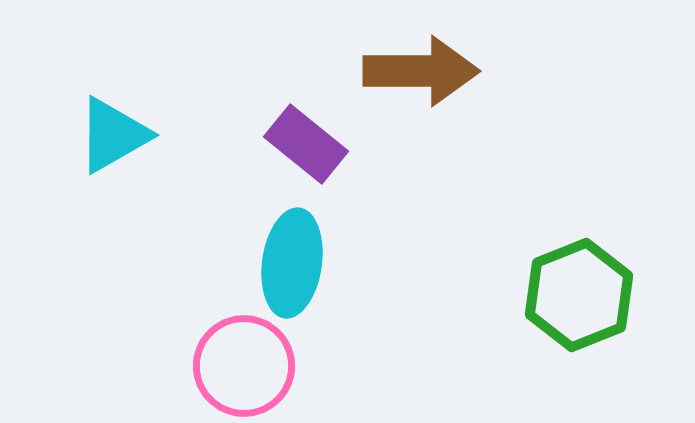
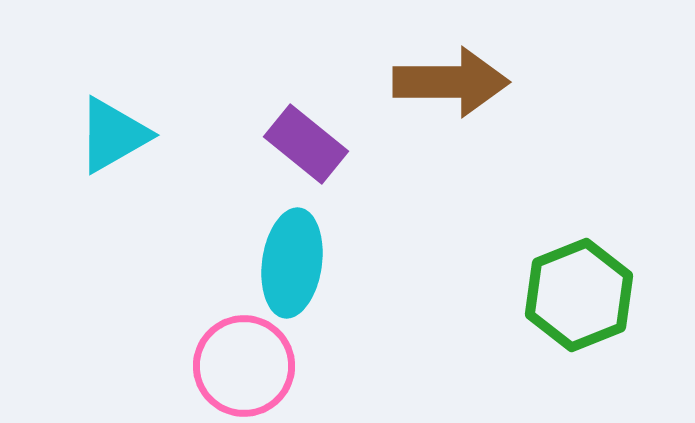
brown arrow: moved 30 px right, 11 px down
